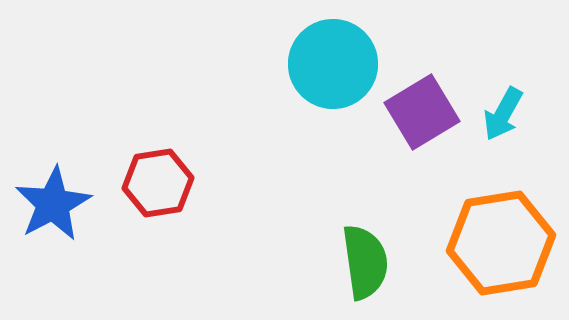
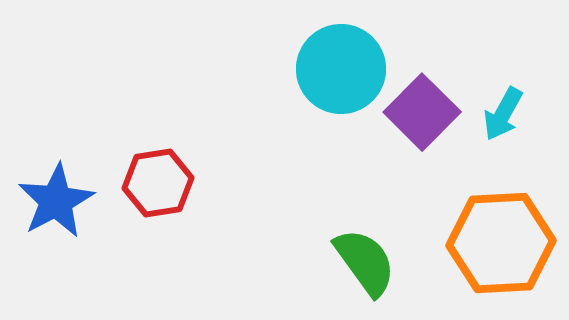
cyan circle: moved 8 px right, 5 px down
purple square: rotated 14 degrees counterclockwise
blue star: moved 3 px right, 3 px up
orange hexagon: rotated 6 degrees clockwise
green semicircle: rotated 28 degrees counterclockwise
